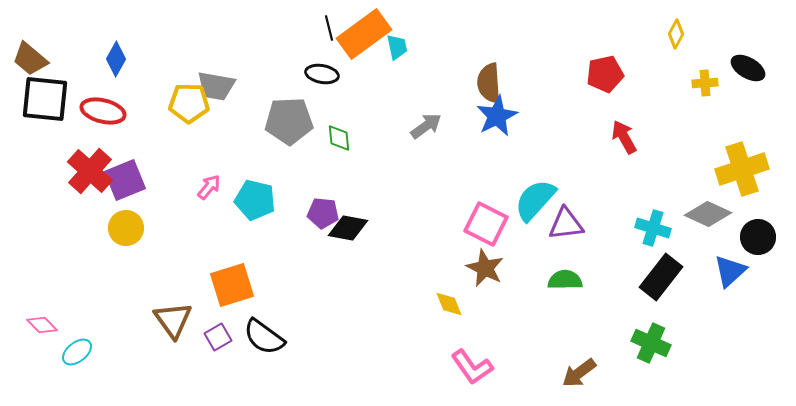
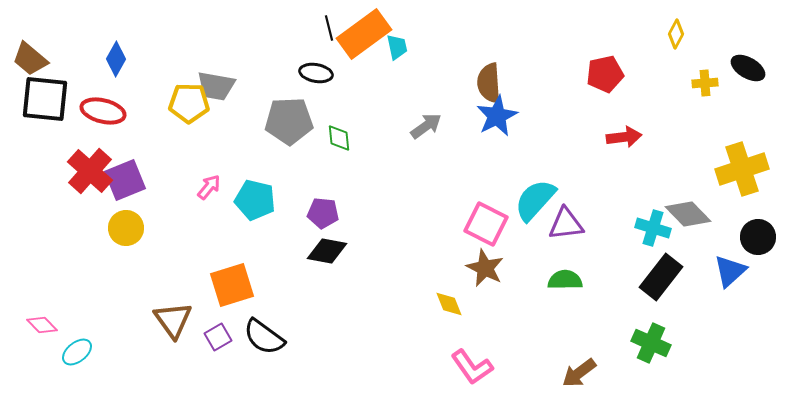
black ellipse at (322, 74): moved 6 px left, 1 px up
red arrow at (624, 137): rotated 112 degrees clockwise
gray diamond at (708, 214): moved 20 px left; rotated 21 degrees clockwise
black diamond at (348, 228): moved 21 px left, 23 px down
